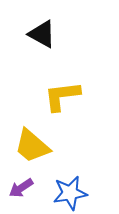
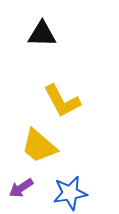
black triangle: rotated 28 degrees counterclockwise
yellow L-shape: moved 5 px down; rotated 111 degrees counterclockwise
yellow trapezoid: moved 7 px right
